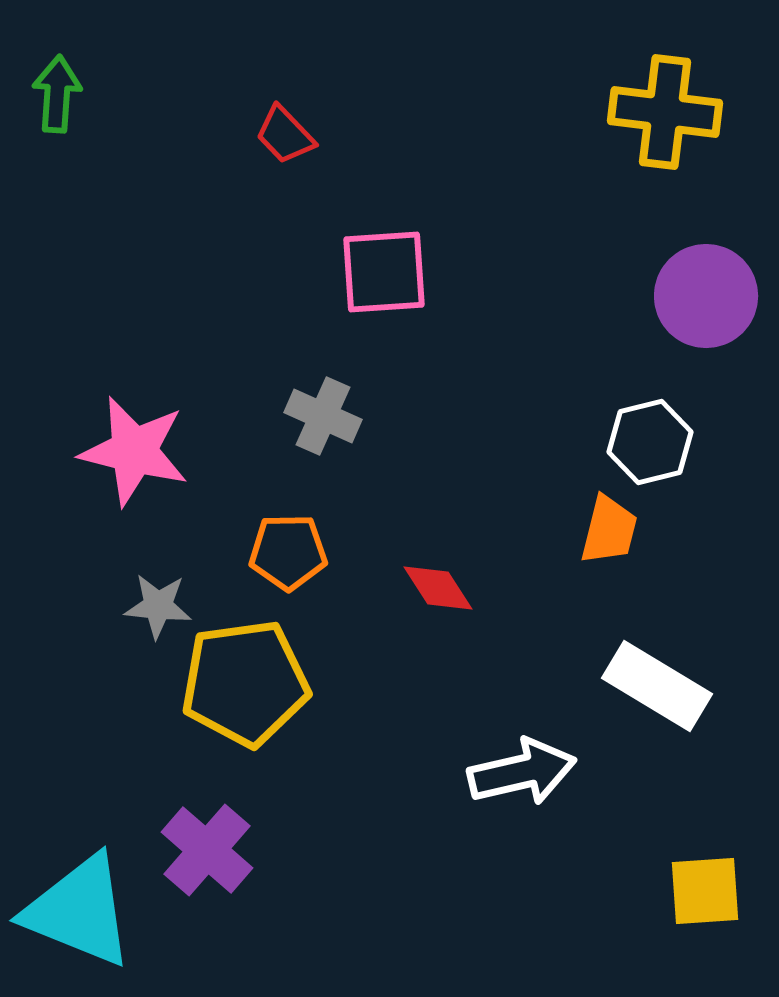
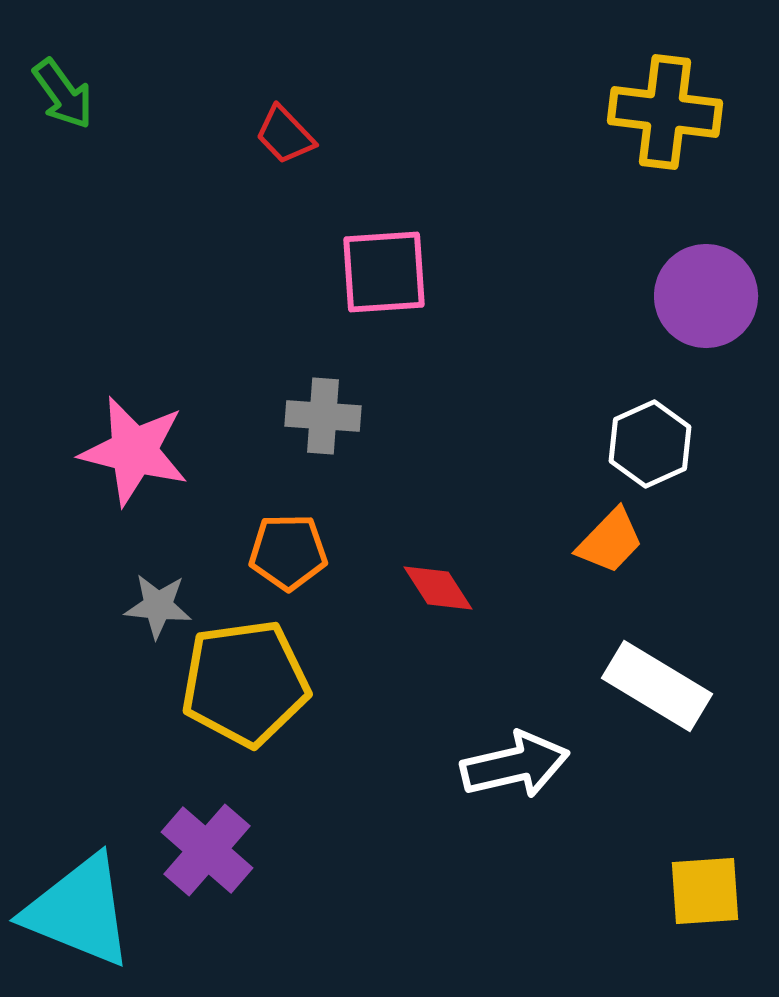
green arrow: moved 6 px right; rotated 140 degrees clockwise
gray cross: rotated 20 degrees counterclockwise
white hexagon: moved 2 px down; rotated 10 degrees counterclockwise
orange trapezoid: moved 1 px right, 11 px down; rotated 30 degrees clockwise
white arrow: moved 7 px left, 7 px up
